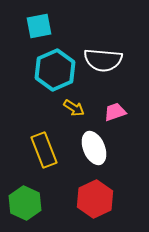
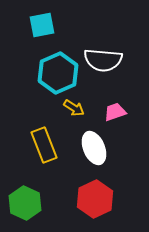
cyan square: moved 3 px right, 1 px up
cyan hexagon: moved 3 px right, 3 px down
yellow rectangle: moved 5 px up
